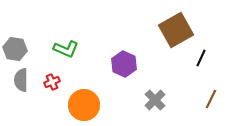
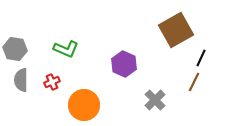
brown line: moved 17 px left, 17 px up
